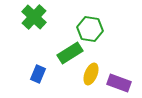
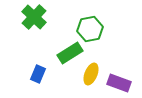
green hexagon: rotated 20 degrees counterclockwise
